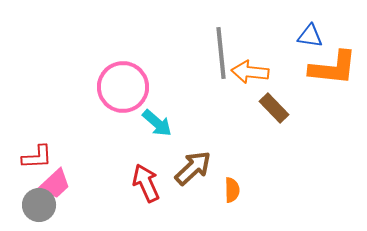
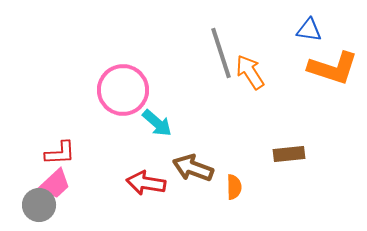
blue triangle: moved 1 px left, 6 px up
gray line: rotated 12 degrees counterclockwise
orange L-shape: rotated 12 degrees clockwise
orange arrow: rotated 51 degrees clockwise
pink circle: moved 3 px down
brown rectangle: moved 15 px right, 46 px down; rotated 52 degrees counterclockwise
red L-shape: moved 23 px right, 4 px up
brown arrow: rotated 117 degrees counterclockwise
red arrow: rotated 57 degrees counterclockwise
orange semicircle: moved 2 px right, 3 px up
